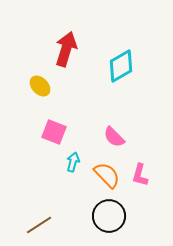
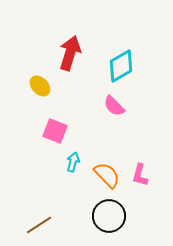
red arrow: moved 4 px right, 4 px down
pink square: moved 1 px right, 1 px up
pink semicircle: moved 31 px up
